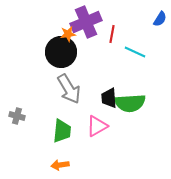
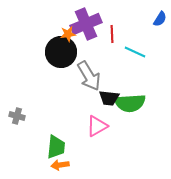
purple cross: moved 2 px down
red line: rotated 12 degrees counterclockwise
gray arrow: moved 20 px right, 13 px up
black trapezoid: rotated 80 degrees counterclockwise
green trapezoid: moved 6 px left, 16 px down
